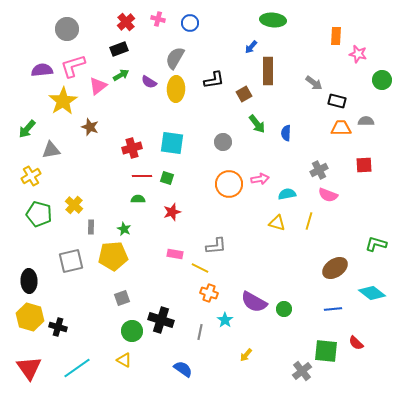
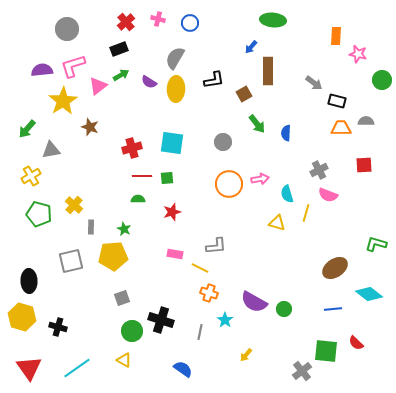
green square at (167, 178): rotated 24 degrees counterclockwise
cyan semicircle at (287, 194): rotated 96 degrees counterclockwise
yellow line at (309, 221): moved 3 px left, 8 px up
cyan diamond at (372, 293): moved 3 px left, 1 px down
yellow hexagon at (30, 317): moved 8 px left
